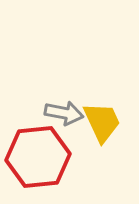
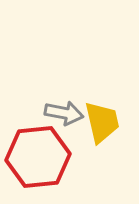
yellow trapezoid: rotated 12 degrees clockwise
